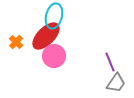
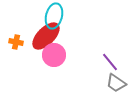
orange cross: rotated 32 degrees counterclockwise
pink circle: moved 1 px up
purple line: rotated 18 degrees counterclockwise
gray trapezoid: rotated 90 degrees clockwise
